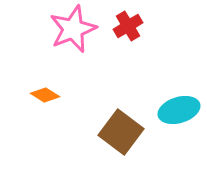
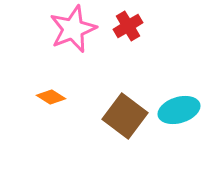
orange diamond: moved 6 px right, 2 px down
brown square: moved 4 px right, 16 px up
